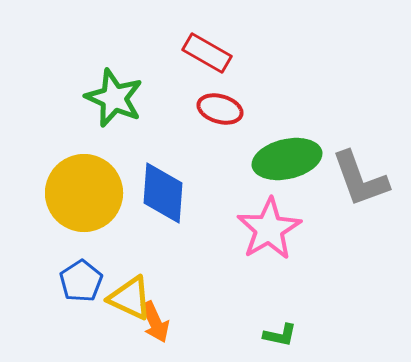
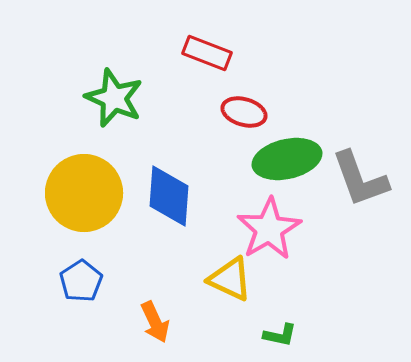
red rectangle: rotated 9 degrees counterclockwise
red ellipse: moved 24 px right, 3 px down
blue diamond: moved 6 px right, 3 px down
yellow triangle: moved 100 px right, 19 px up
